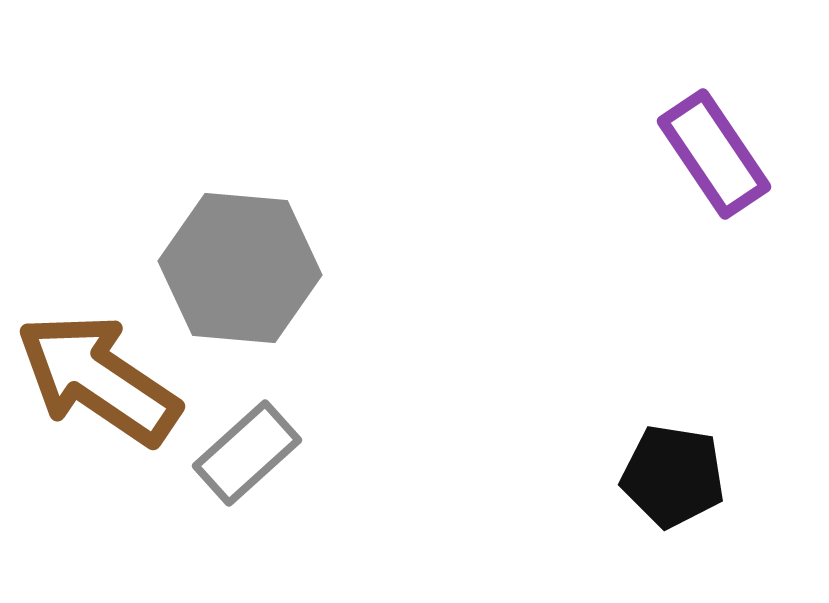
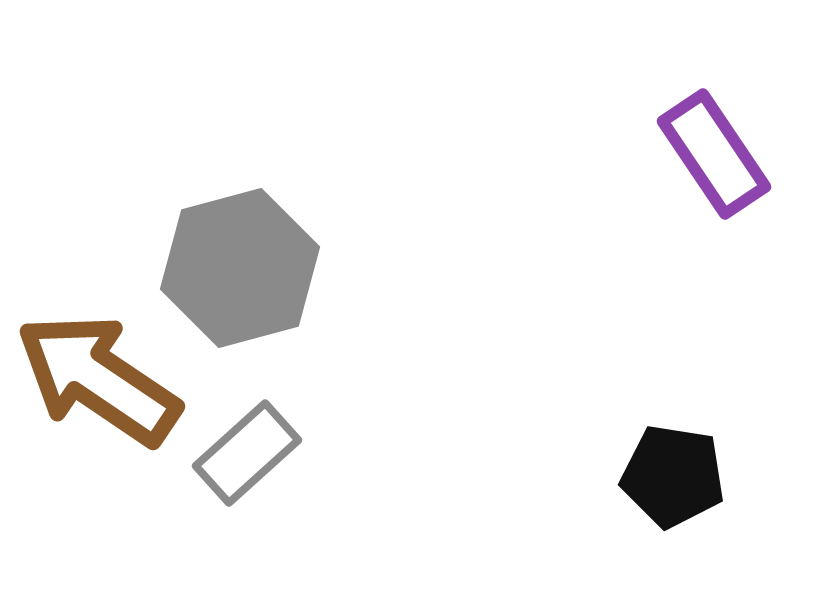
gray hexagon: rotated 20 degrees counterclockwise
